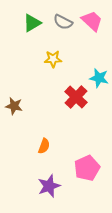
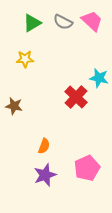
yellow star: moved 28 px left
purple star: moved 4 px left, 11 px up
